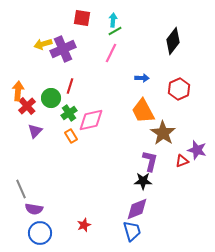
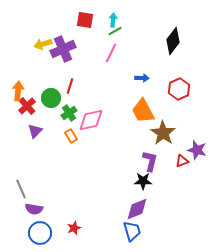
red square: moved 3 px right, 2 px down
red star: moved 10 px left, 3 px down
